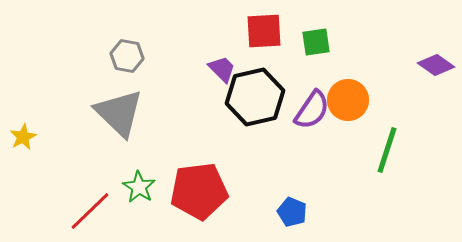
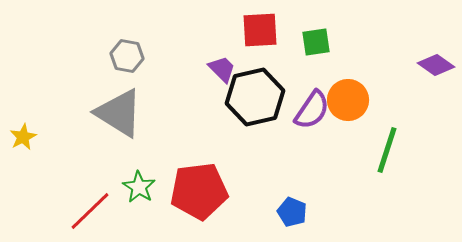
red square: moved 4 px left, 1 px up
gray triangle: rotated 12 degrees counterclockwise
